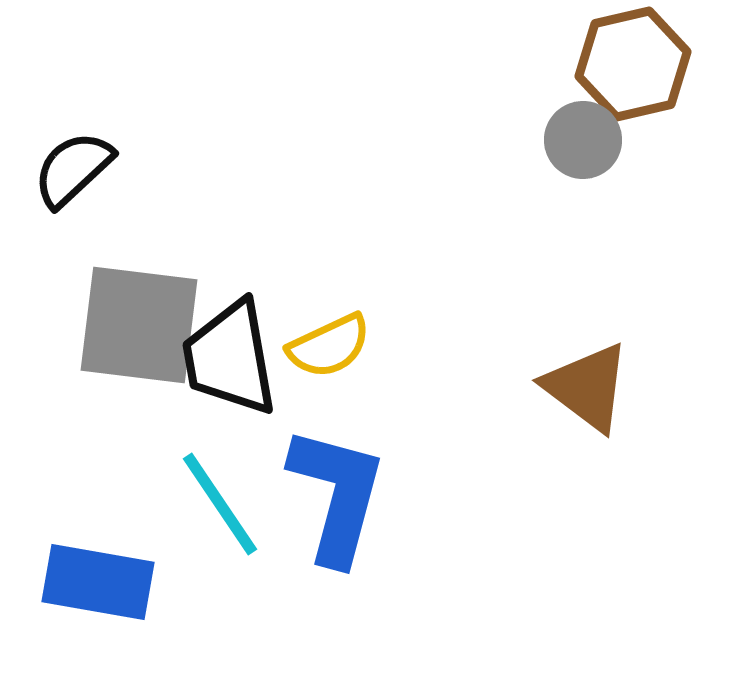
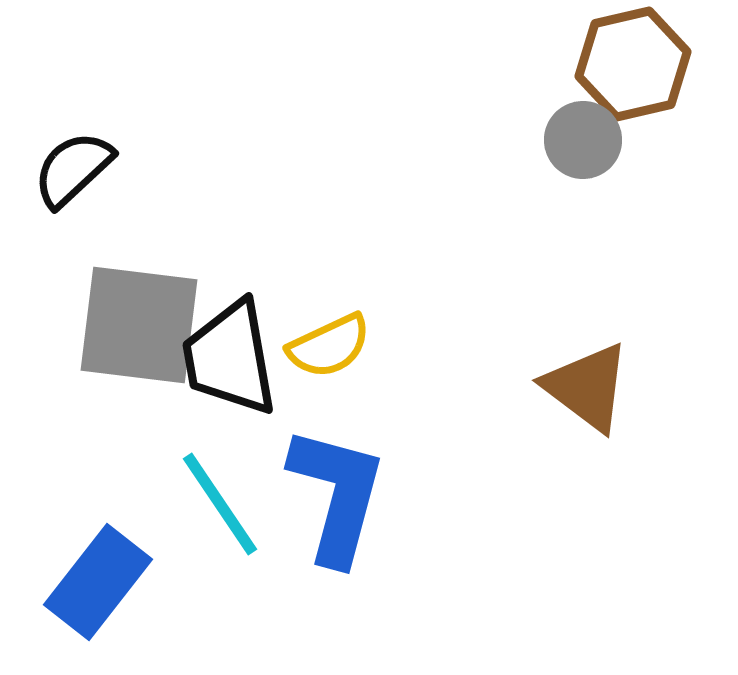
blue rectangle: rotated 62 degrees counterclockwise
